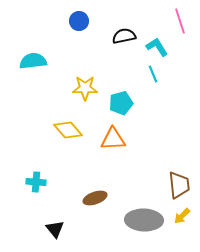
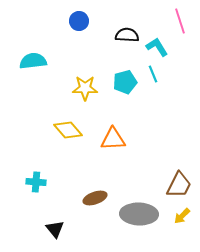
black semicircle: moved 3 px right, 1 px up; rotated 15 degrees clockwise
cyan pentagon: moved 4 px right, 21 px up
brown trapezoid: rotated 32 degrees clockwise
gray ellipse: moved 5 px left, 6 px up
